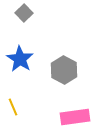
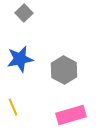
blue star: rotated 28 degrees clockwise
pink rectangle: moved 4 px left, 2 px up; rotated 8 degrees counterclockwise
